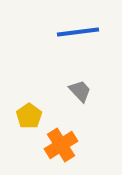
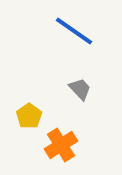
blue line: moved 4 px left, 1 px up; rotated 42 degrees clockwise
gray trapezoid: moved 2 px up
